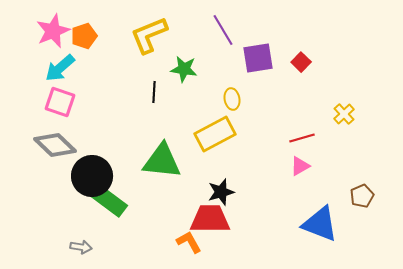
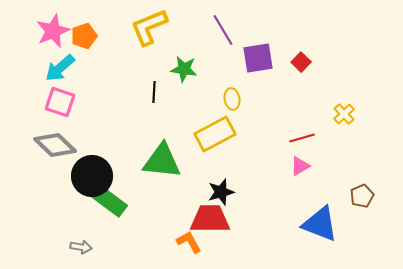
yellow L-shape: moved 8 px up
